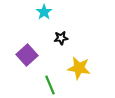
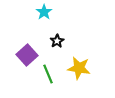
black star: moved 4 px left, 3 px down; rotated 24 degrees counterclockwise
green line: moved 2 px left, 11 px up
